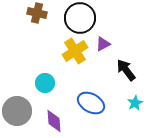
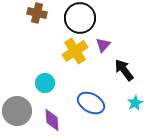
purple triangle: moved 1 px down; rotated 21 degrees counterclockwise
black arrow: moved 2 px left
purple diamond: moved 2 px left, 1 px up
